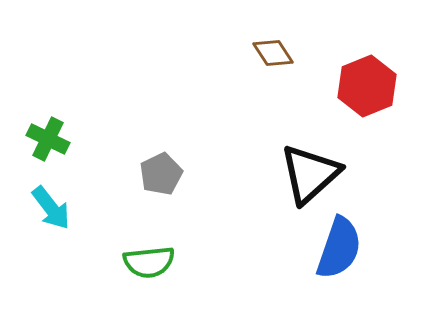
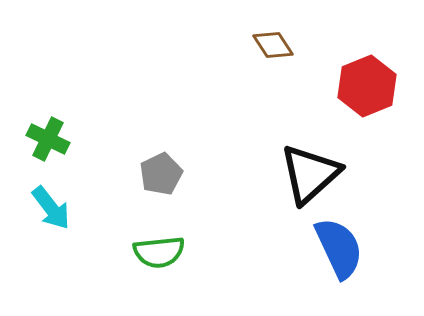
brown diamond: moved 8 px up
blue semicircle: rotated 44 degrees counterclockwise
green semicircle: moved 10 px right, 10 px up
